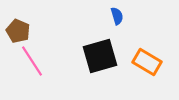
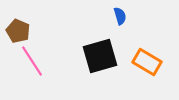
blue semicircle: moved 3 px right
